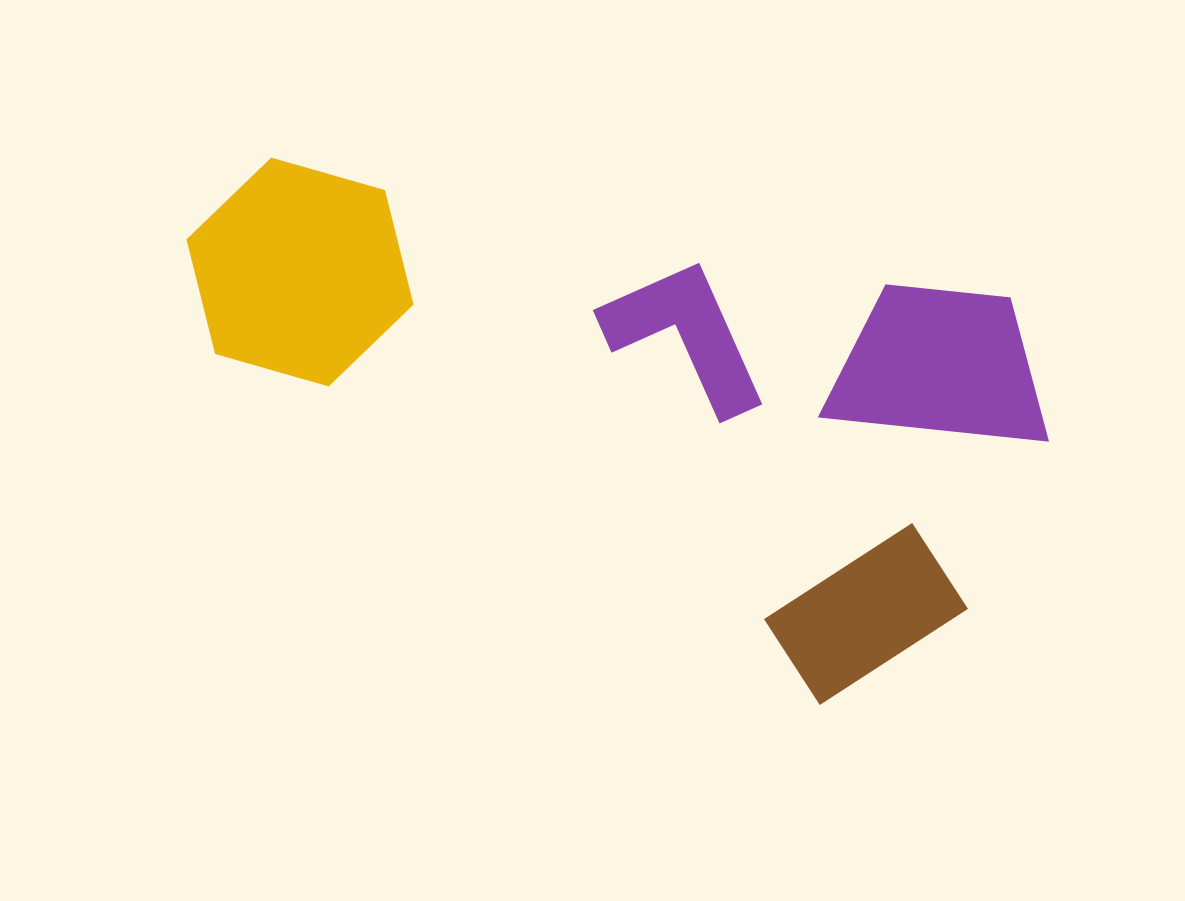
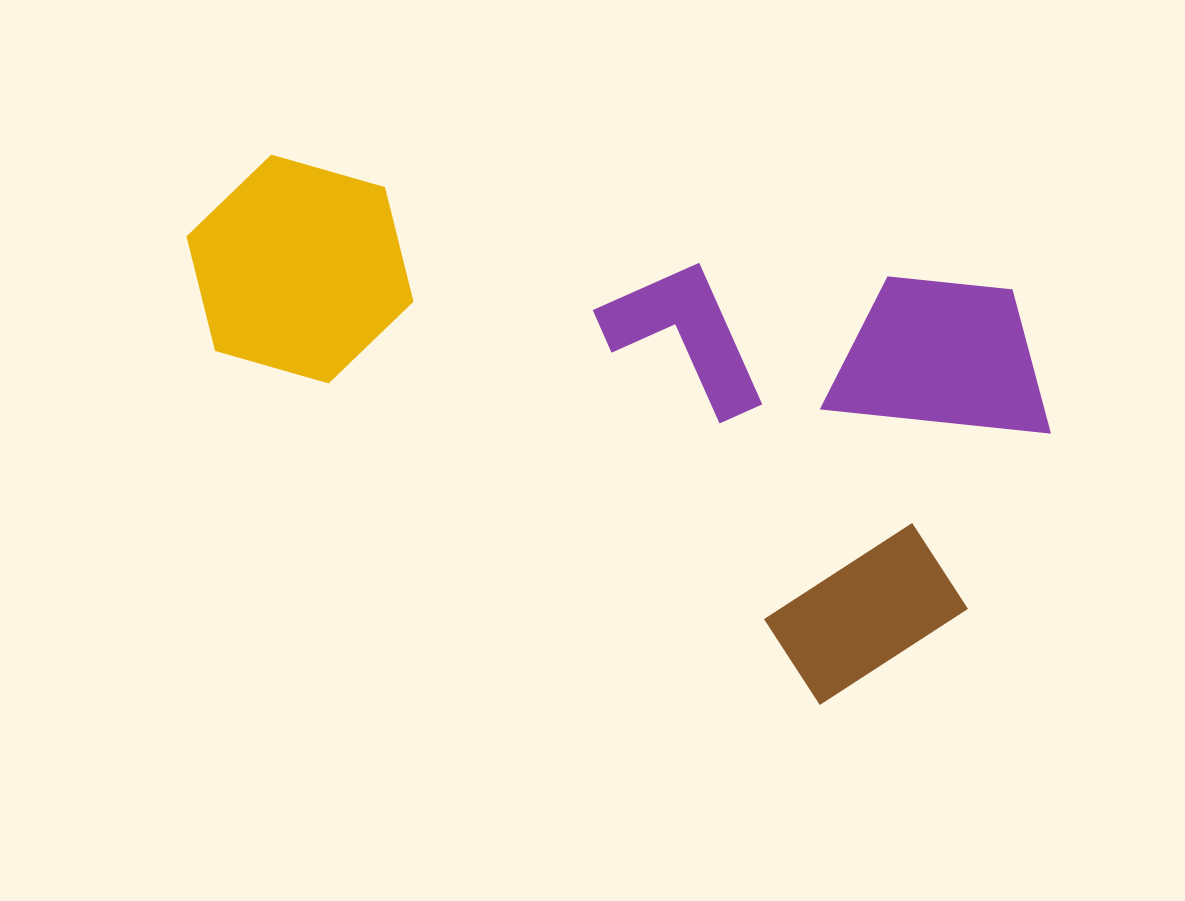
yellow hexagon: moved 3 px up
purple trapezoid: moved 2 px right, 8 px up
